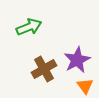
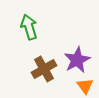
green arrow: rotated 85 degrees counterclockwise
